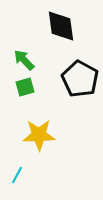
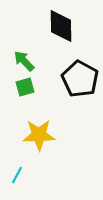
black diamond: rotated 8 degrees clockwise
green arrow: moved 1 px down
